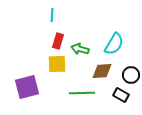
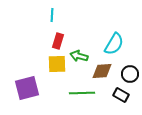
green arrow: moved 1 px left, 7 px down
black circle: moved 1 px left, 1 px up
purple square: moved 1 px down
